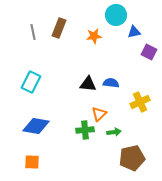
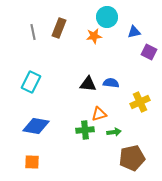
cyan circle: moved 9 px left, 2 px down
orange triangle: rotated 28 degrees clockwise
